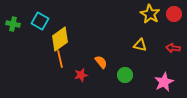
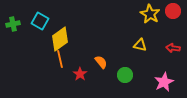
red circle: moved 1 px left, 3 px up
green cross: rotated 24 degrees counterclockwise
red star: moved 1 px left, 1 px up; rotated 24 degrees counterclockwise
